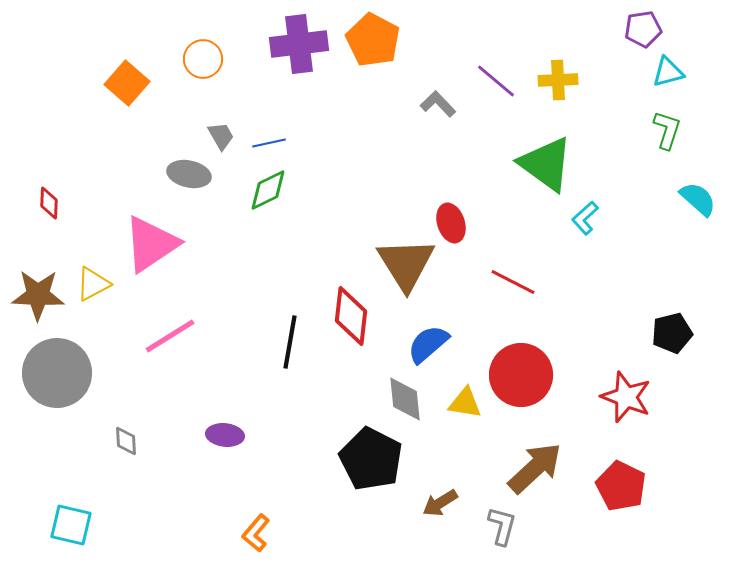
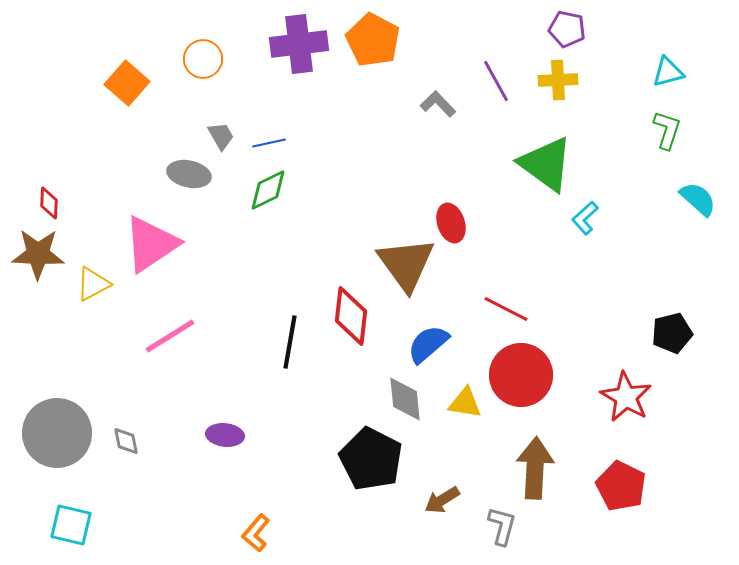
purple pentagon at (643, 29): moved 76 px left; rotated 21 degrees clockwise
purple line at (496, 81): rotated 21 degrees clockwise
brown triangle at (406, 264): rotated 4 degrees counterclockwise
red line at (513, 282): moved 7 px left, 27 px down
brown star at (38, 295): moved 41 px up
gray circle at (57, 373): moved 60 px down
red star at (626, 397): rotated 9 degrees clockwise
gray diamond at (126, 441): rotated 8 degrees counterclockwise
brown arrow at (535, 468): rotated 44 degrees counterclockwise
brown arrow at (440, 503): moved 2 px right, 3 px up
